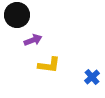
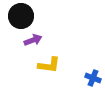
black circle: moved 4 px right, 1 px down
blue cross: moved 1 px right, 1 px down; rotated 28 degrees counterclockwise
